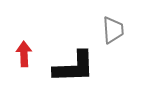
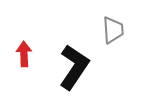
black L-shape: rotated 54 degrees counterclockwise
